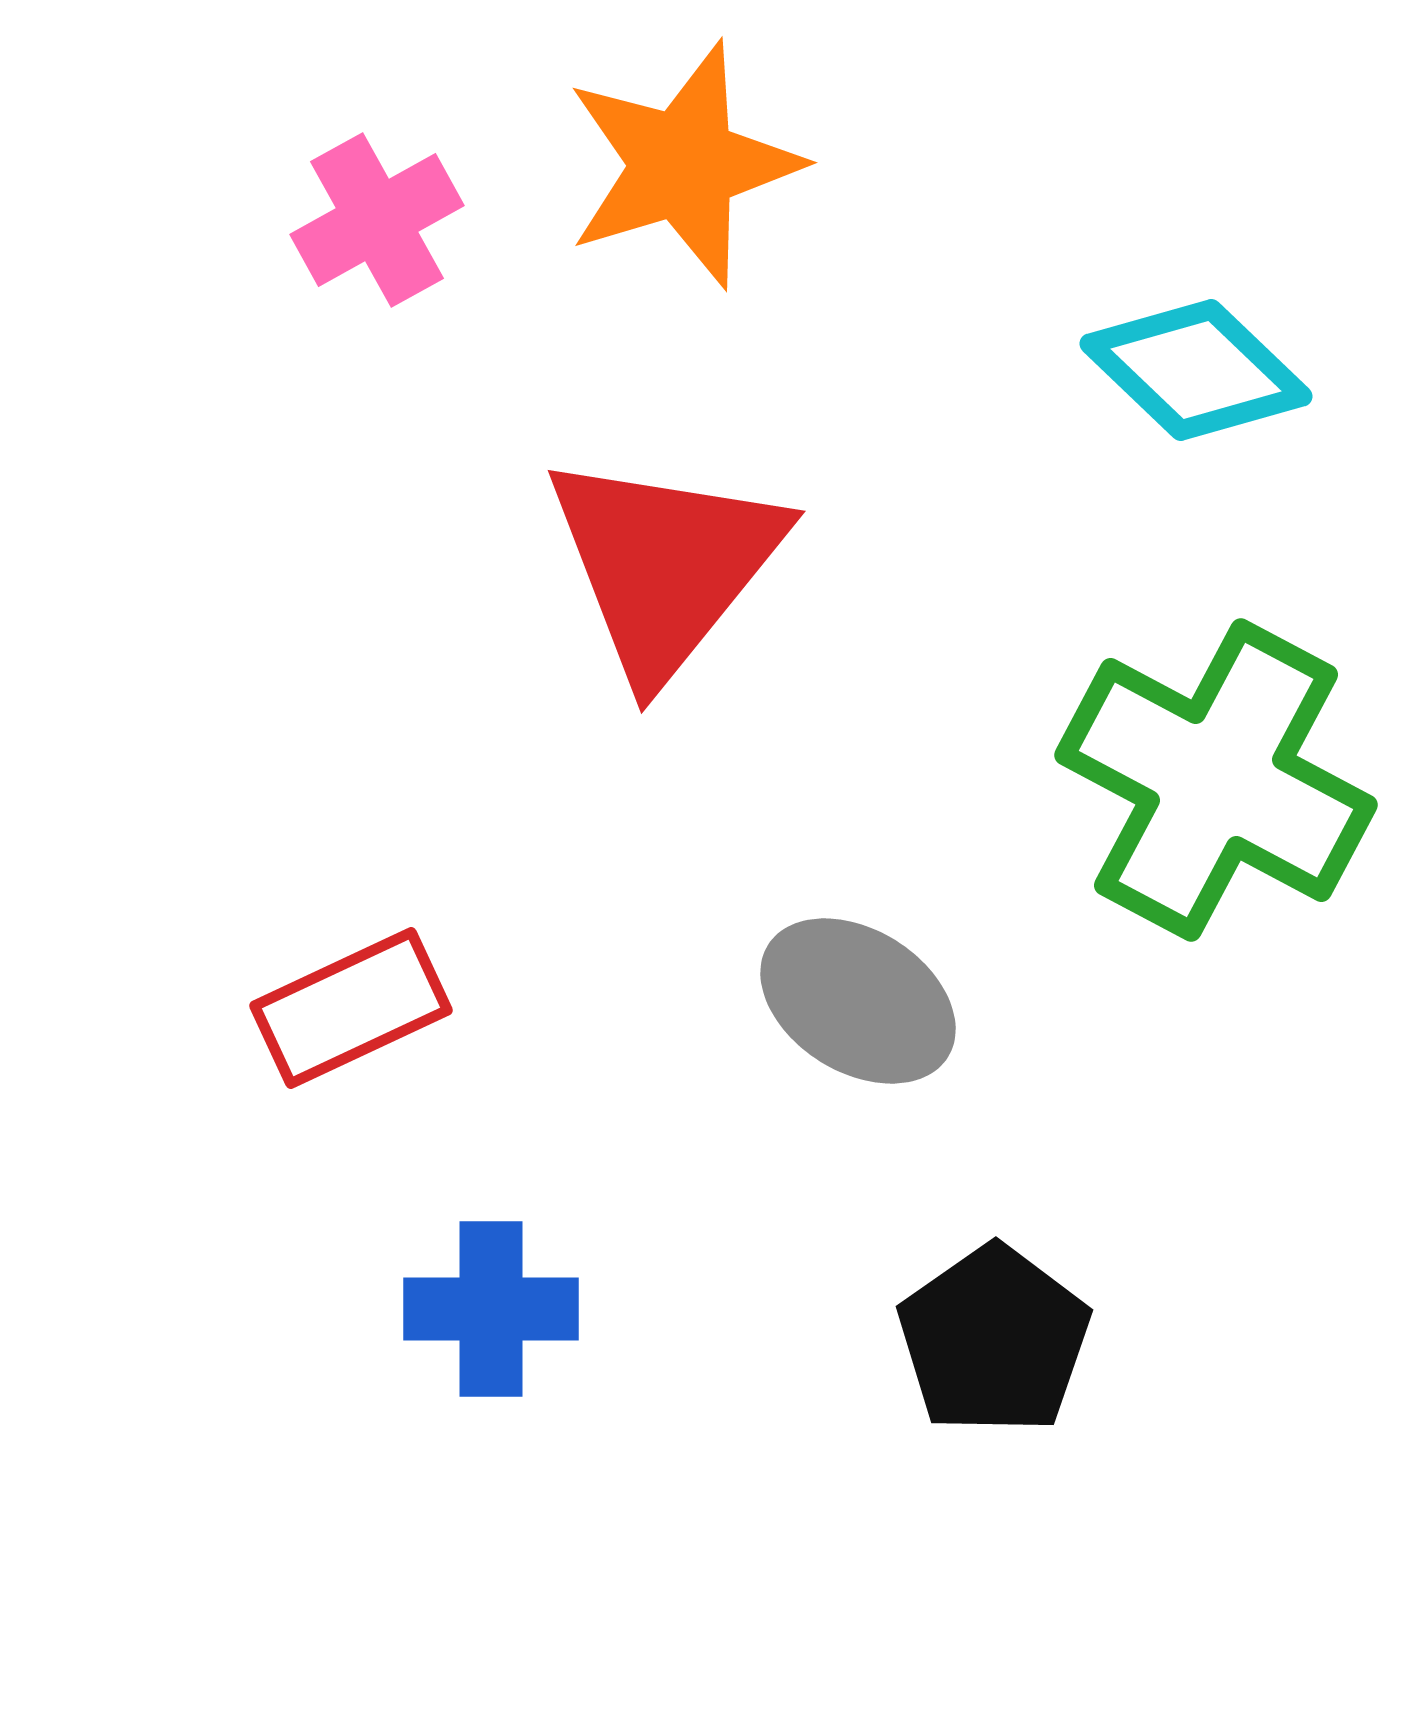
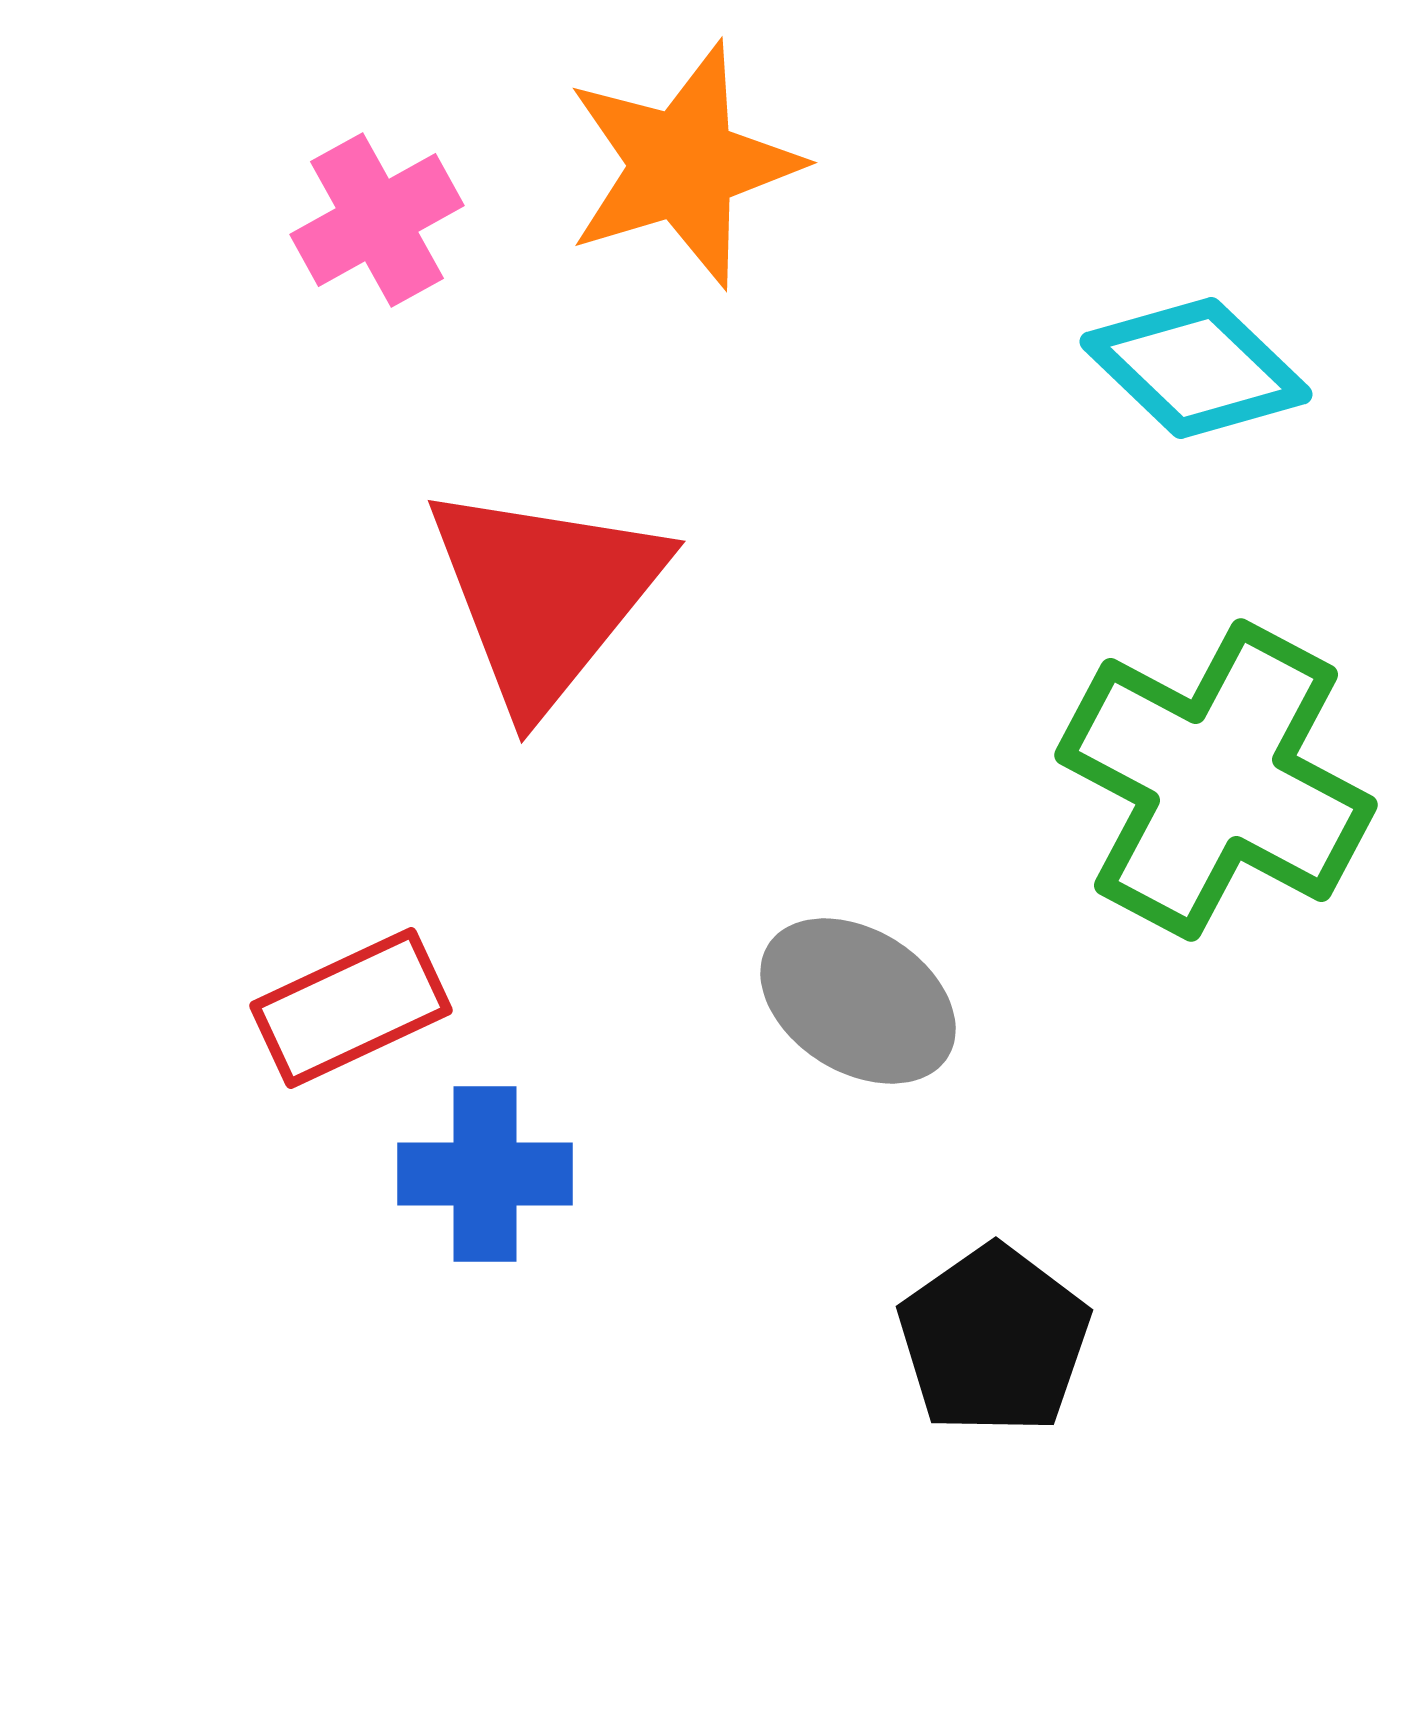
cyan diamond: moved 2 px up
red triangle: moved 120 px left, 30 px down
blue cross: moved 6 px left, 135 px up
